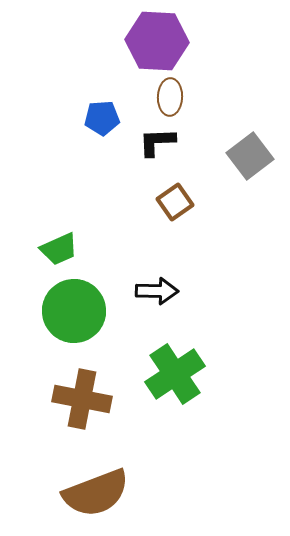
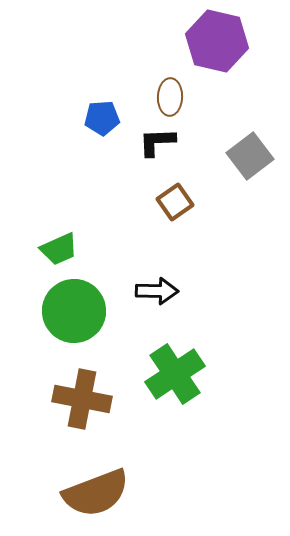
purple hexagon: moved 60 px right; rotated 10 degrees clockwise
